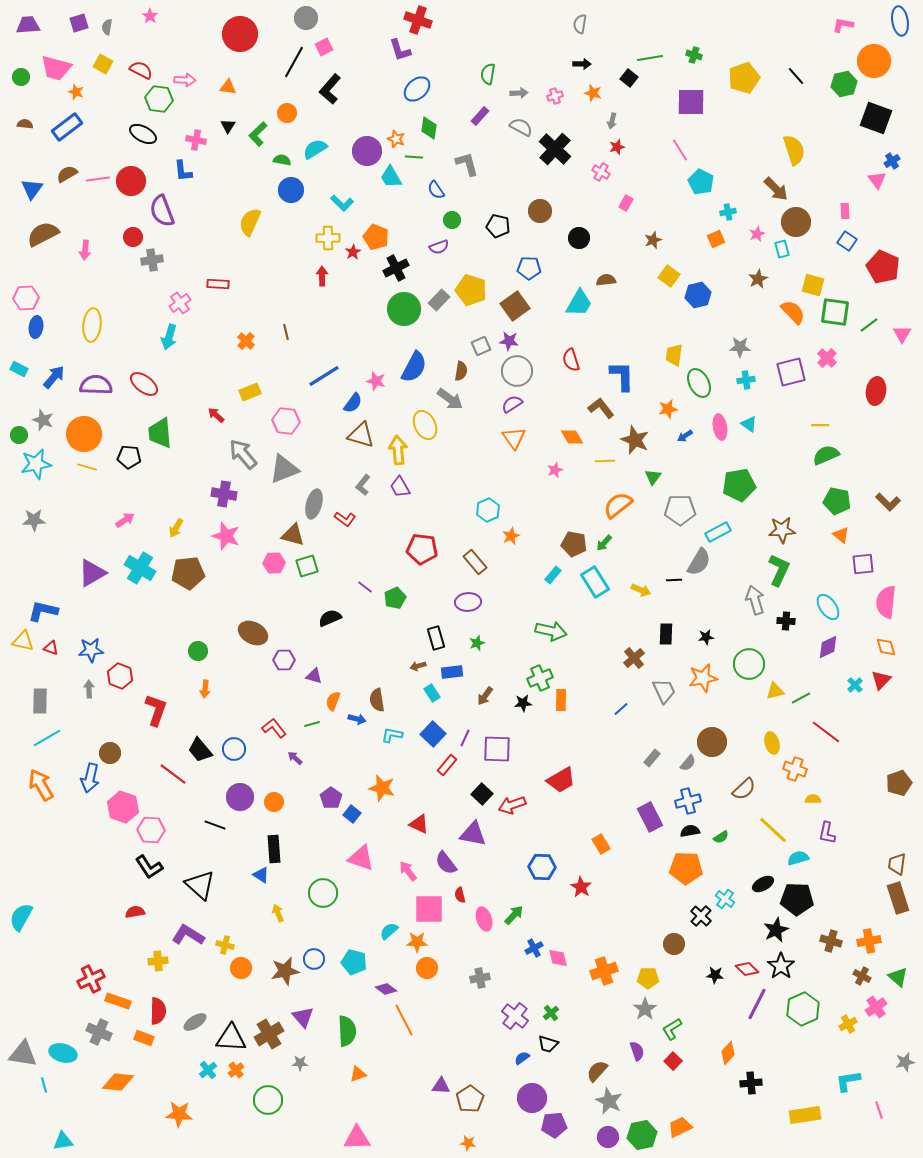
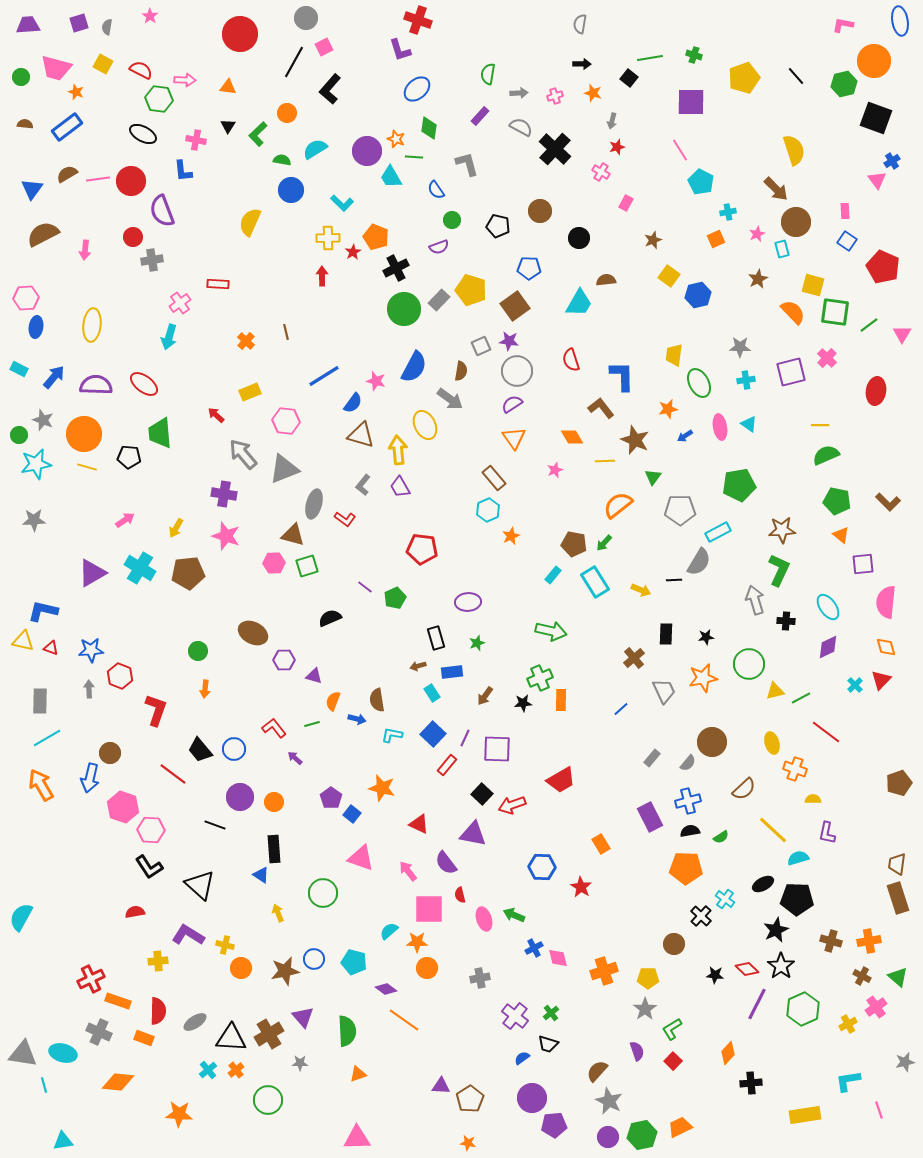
brown rectangle at (475, 562): moved 19 px right, 84 px up
green arrow at (514, 915): rotated 110 degrees counterclockwise
orange line at (404, 1020): rotated 28 degrees counterclockwise
